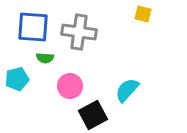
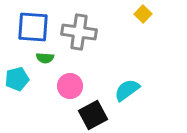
yellow square: rotated 30 degrees clockwise
cyan semicircle: rotated 12 degrees clockwise
